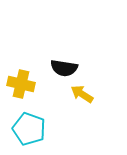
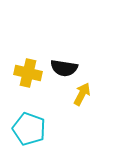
yellow cross: moved 7 px right, 11 px up
yellow arrow: rotated 85 degrees clockwise
